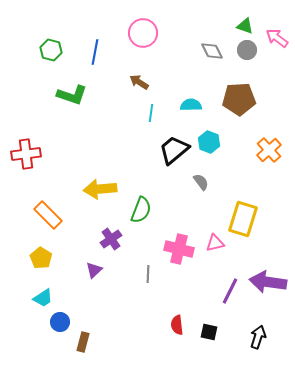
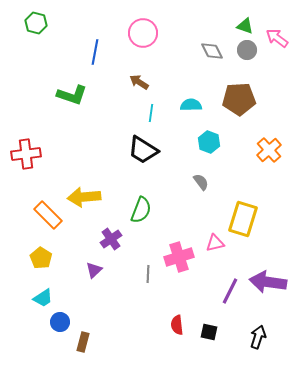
green hexagon: moved 15 px left, 27 px up
black trapezoid: moved 31 px left; rotated 108 degrees counterclockwise
yellow arrow: moved 16 px left, 8 px down
pink cross: moved 8 px down; rotated 32 degrees counterclockwise
